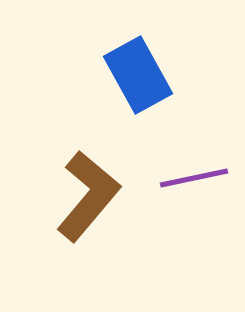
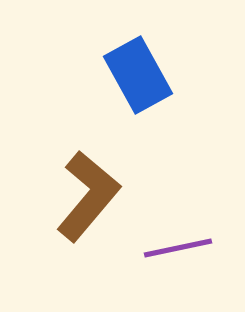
purple line: moved 16 px left, 70 px down
